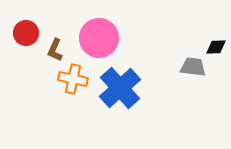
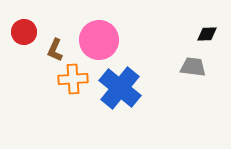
red circle: moved 2 px left, 1 px up
pink circle: moved 2 px down
black diamond: moved 9 px left, 13 px up
orange cross: rotated 16 degrees counterclockwise
blue cross: rotated 9 degrees counterclockwise
